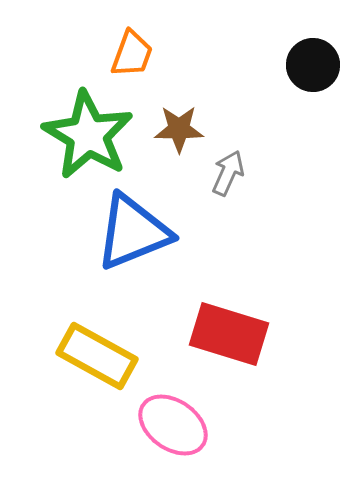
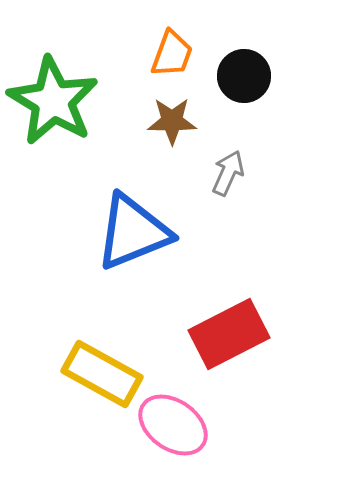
orange trapezoid: moved 40 px right
black circle: moved 69 px left, 11 px down
brown star: moved 7 px left, 8 px up
green star: moved 35 px left, 34 px up
red rectangle: rotated 44 degrees counterclockwise
yellow rectangle: moved 5 px right, 18 px down
